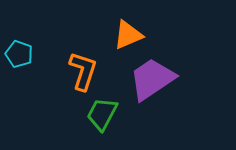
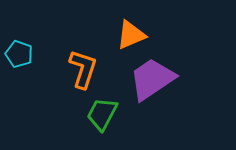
orange triangle: moved 3 px right
orange L-shape: moved 2 px up
